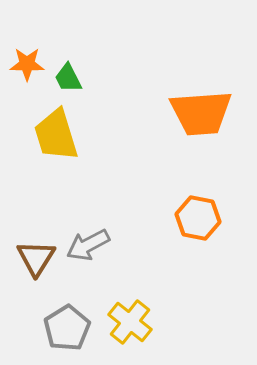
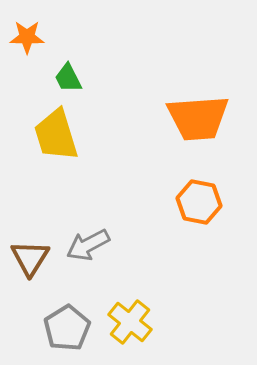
orange star: moved 27 px up
orange trapezoid: moved 3 px left, 5 px down
orange hexagon: moved 1 px right, 16 px up
brown triangle: moved 6 px left
